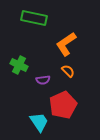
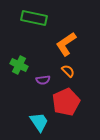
red pentagon: moved 3 px right, 3 px up
